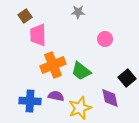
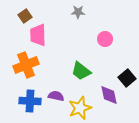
orange cross: moved 27 px left
purple diamond: moved 1 px left, 3 px up
